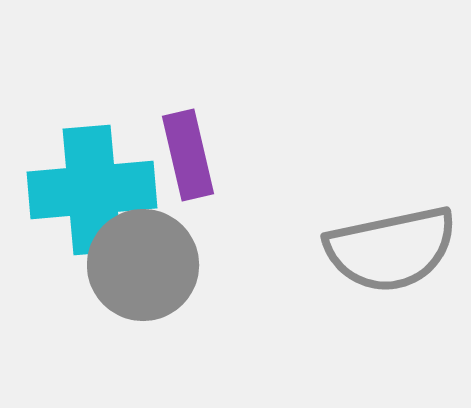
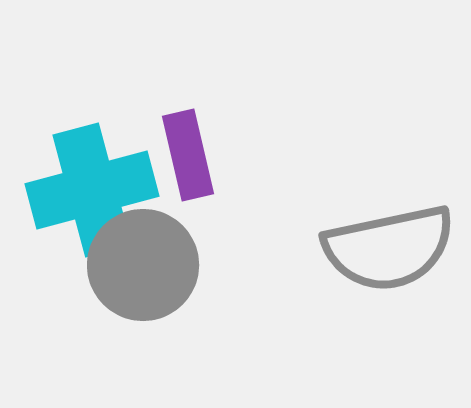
cyan cross: rotated 10 degrees counterclockwise
gray semicircle: moved 2 px left, 1 px up
